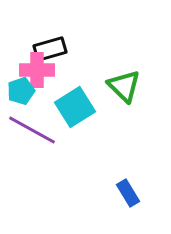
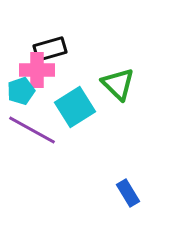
green triangle: moved 6 px left, 2 px up
